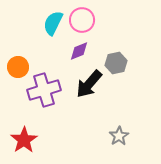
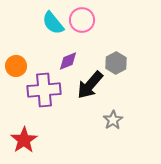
cyan semicircle: rotated 65 degrees counterclockwise
purple diamond: moved 11 px left, 10 px down
gray hexagon: rotated 15 degrees counterclockwise
orange circle: moved 2 px left, 1 px up
black arrow: moved 1 px right, 1 px down
purple cross: rotated 12 degrees clockwise
gray star: moved 6 px left, 16 px up
